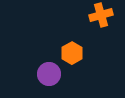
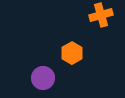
purple circle: moved 6 px left, 4 px down
